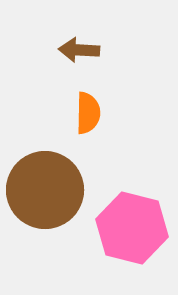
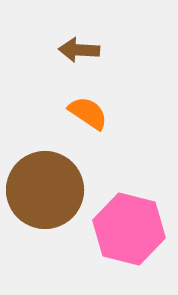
orange semicircle: rotated 57 degrees counterclockwise
pink hexagon: moved 3 px left, 1 px down
